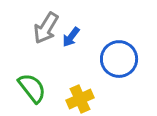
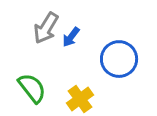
yellow cross: rotated 12 degrees counterclockwise
